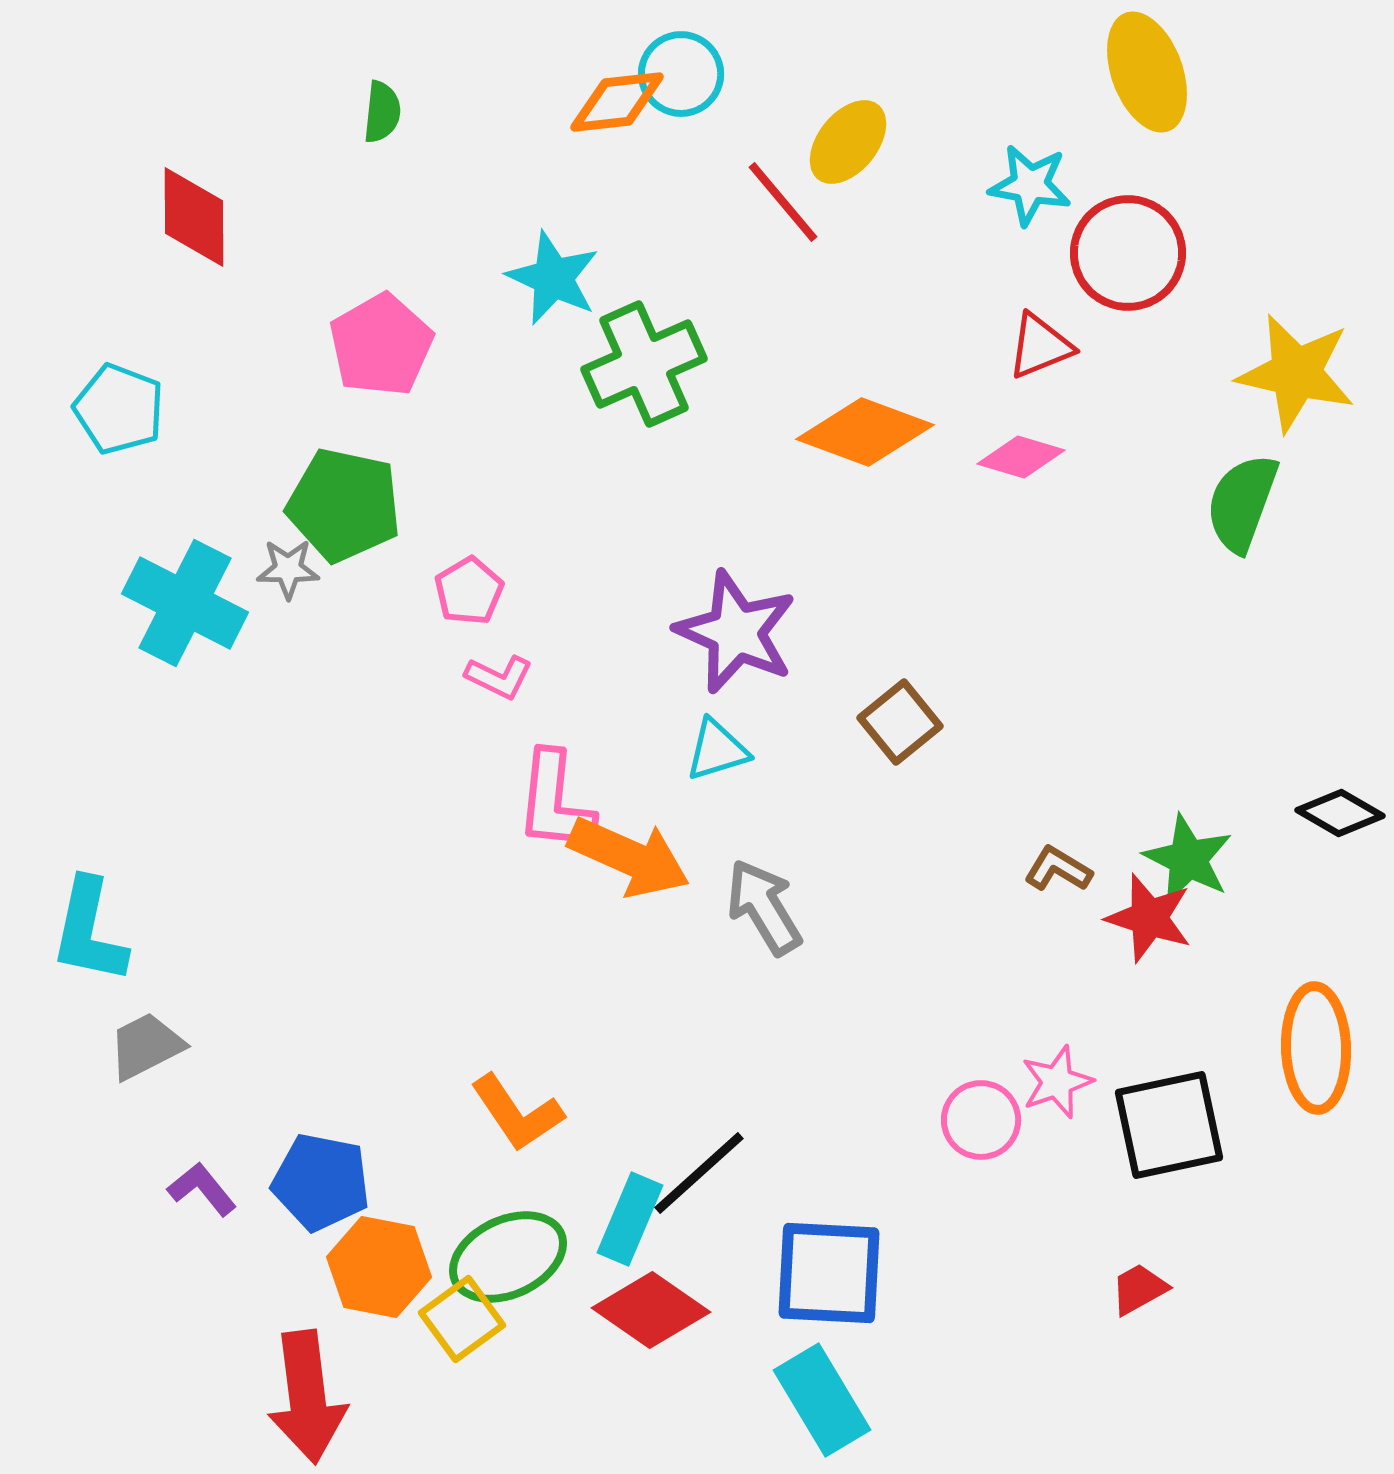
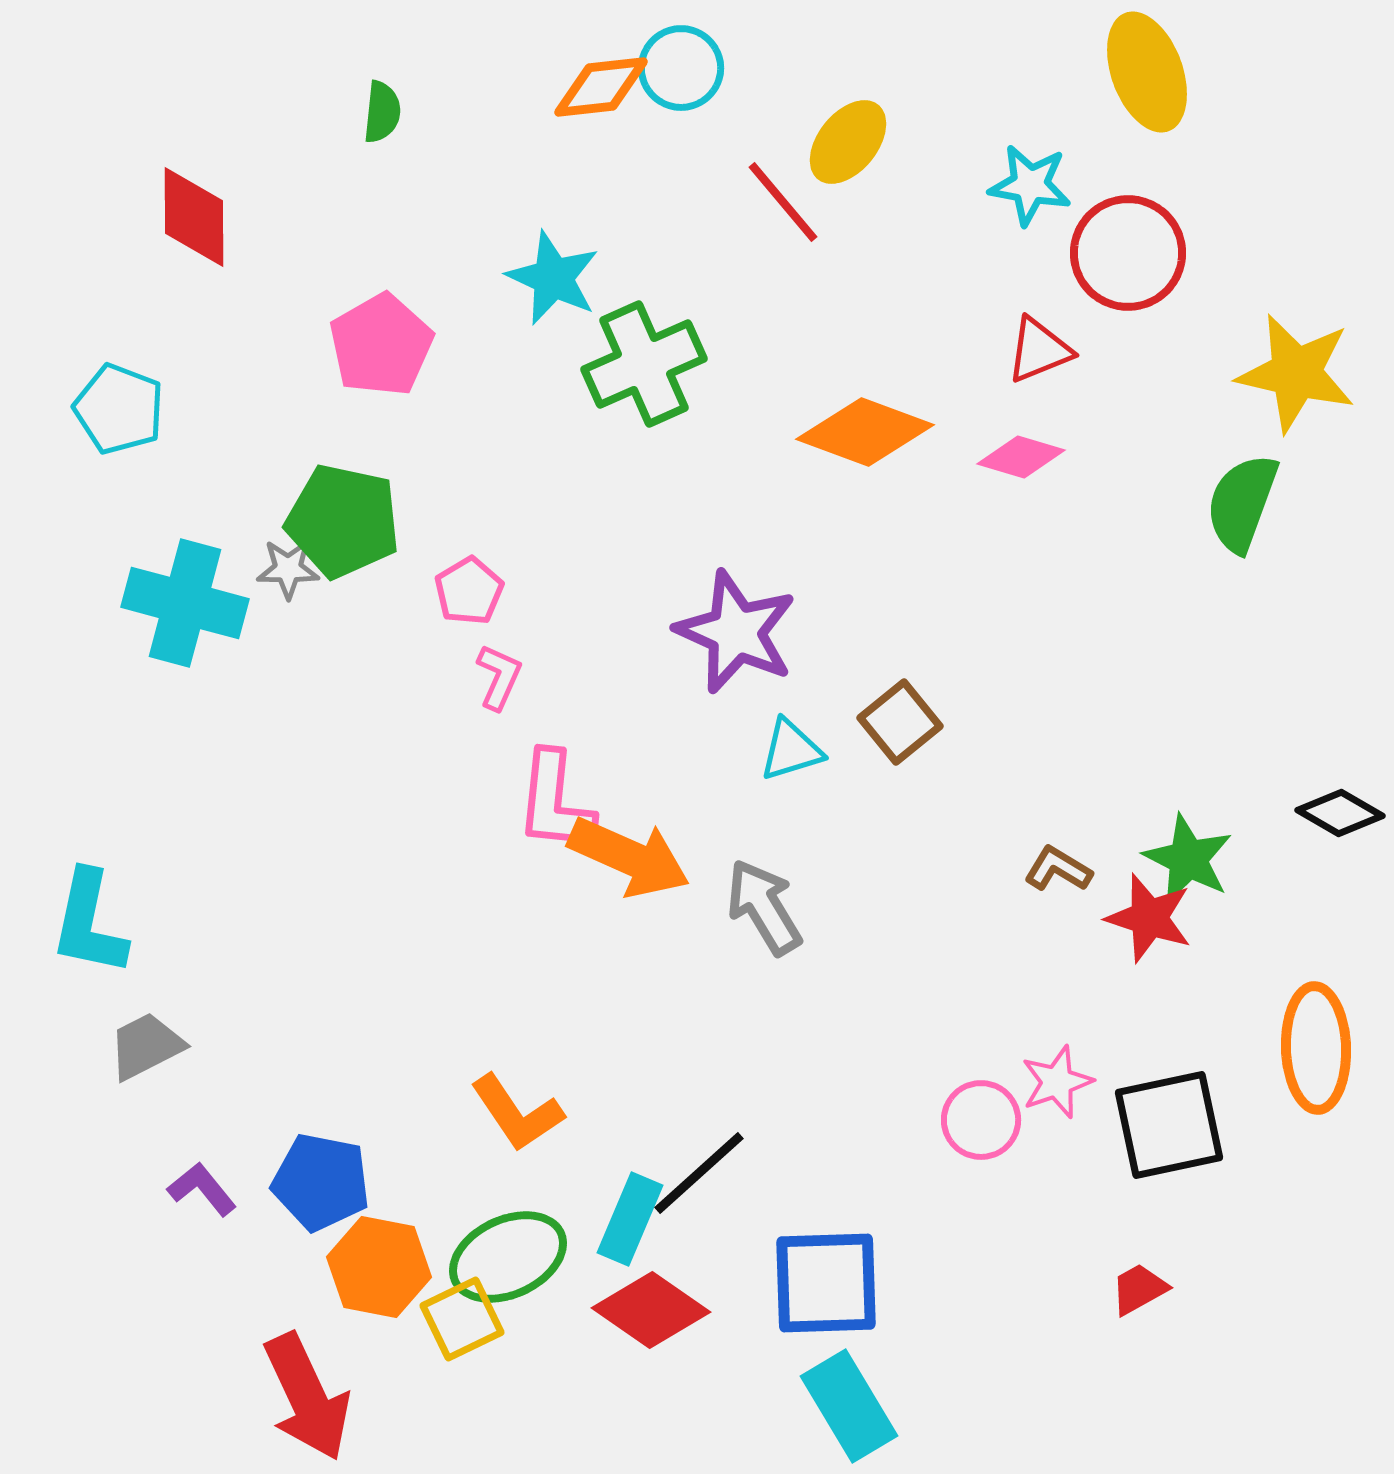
cyan circle at (681, 74): moved 6 px up
orange diamond at (617, 102): moved 16 px left, 15 px up
red triangle at (1040, 346): moved 1 px left, 4 px down
green pentagon at (344, 505): moved 1 px left, 16 px down
cyan cross at (185, 603): rotated 12 degrees counterclockwise
pink L-shape at (499, 677): rotated 92 degrees counterclockwise
cyan triangle at (717, 750): moved 74 px right
cyan L-shape at (89, 931): moved 8 px up
blue square at (829, 1273): moved 3 px left, 10 px down; rotated 5 degrees counterclockwise
yellow square at (462, 1319): rotated 10 degrees clockwise
red arrow at (307, 1397): rotated 18 degrees counterclockwise
cyan rectangle at (822, 1400): moved 27 px right, 6 px down
